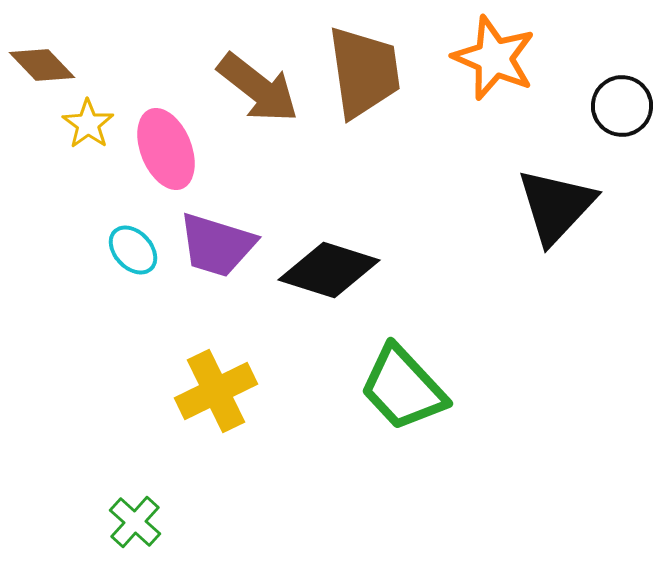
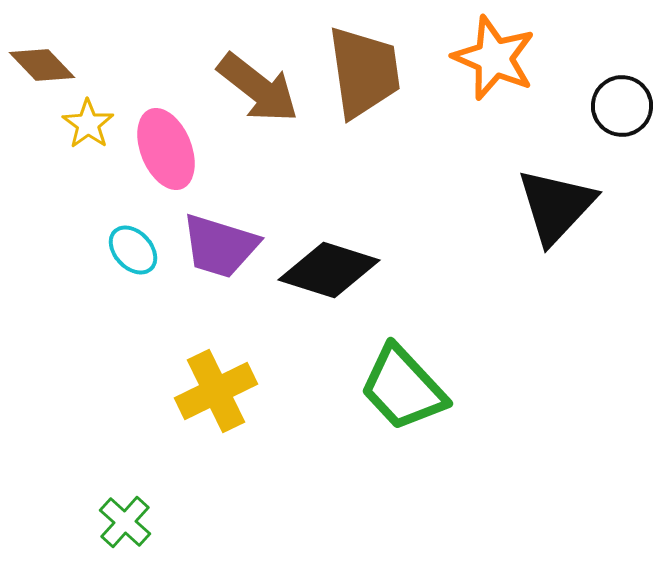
purple trapezoid: moved 3 px right, 1 px down
green cross: moved 10 px left
